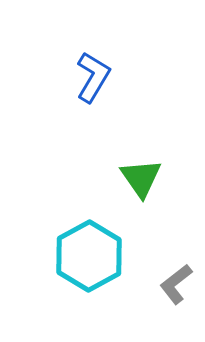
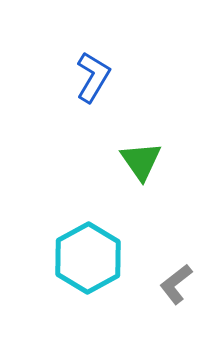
green triangle: moved 17 px up
cyan hexagon: moved 1 px left, 2 px down
